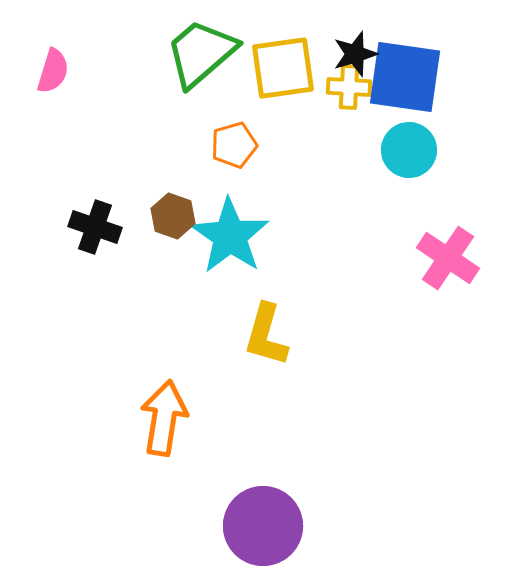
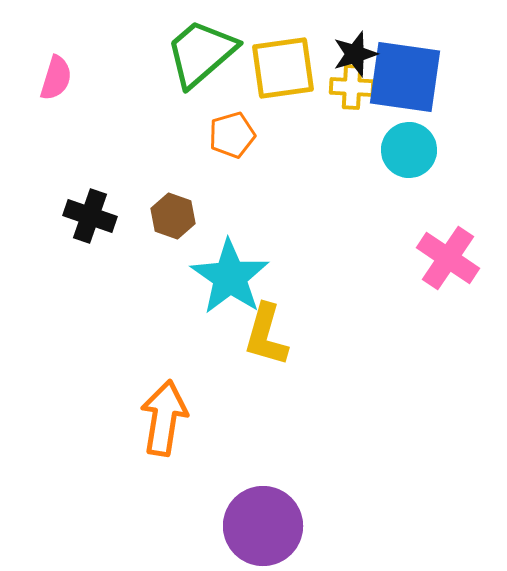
pink semicircle: moved 3 px right, 7 px down
yellow cross: moved 3 px right
orange pentagon: moved 2 px left, 10 px up
black cross: moved 5 px left, 11 px up
cyan star: moved 41 px down
